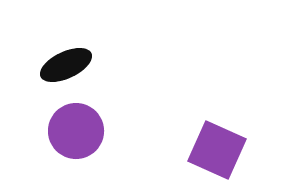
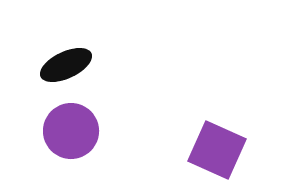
purple circle: moved 5 px left
